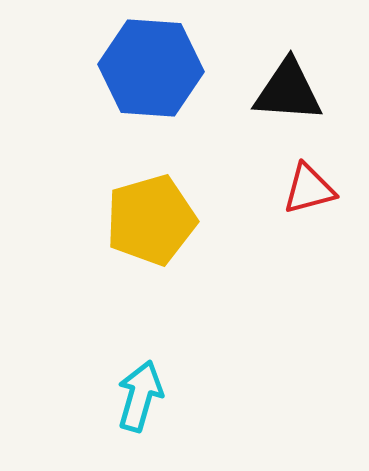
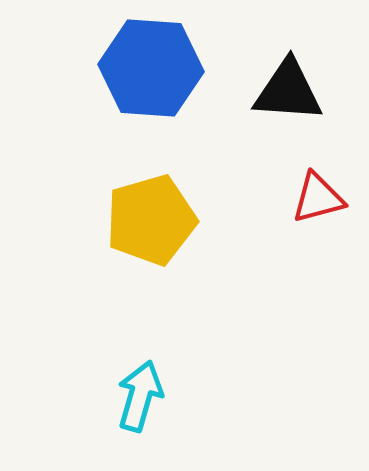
red triangle: moved 9 px right, 9 px down
